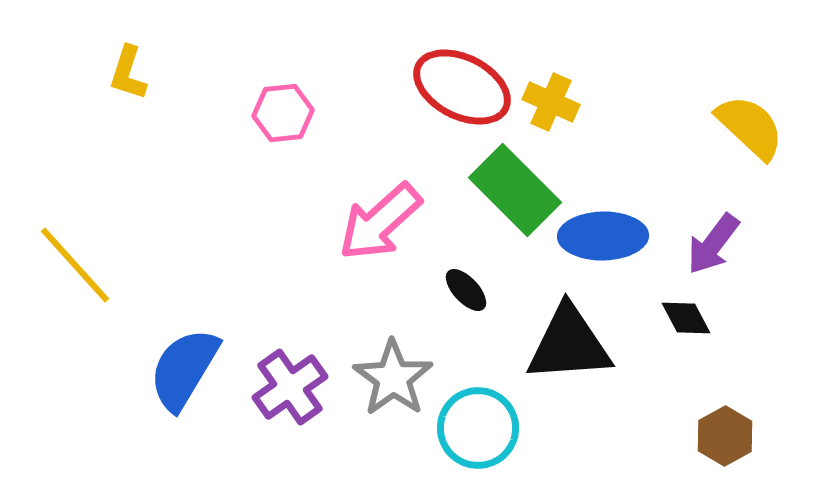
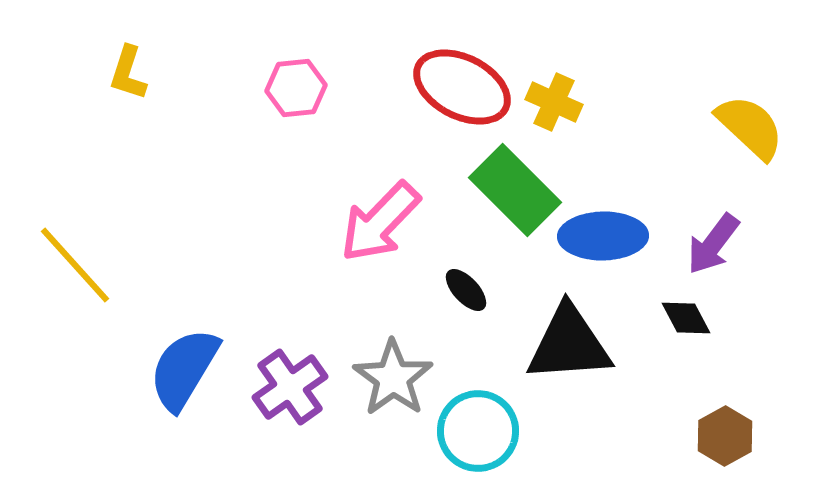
yellow cross: moved 3 px right
pink hexagon: moved 13 px right, 25 px up
pink arrow: rotated 4 degrees counterclockwise
cyan circle: moved 3 px down
